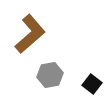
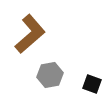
black square: rotated 18 degrees counterclockwise
